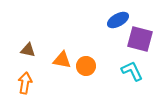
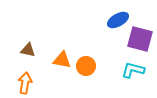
cyan L-shape: moved 1 px right, 1 px up; rotated 50 degrees counterclockwise
